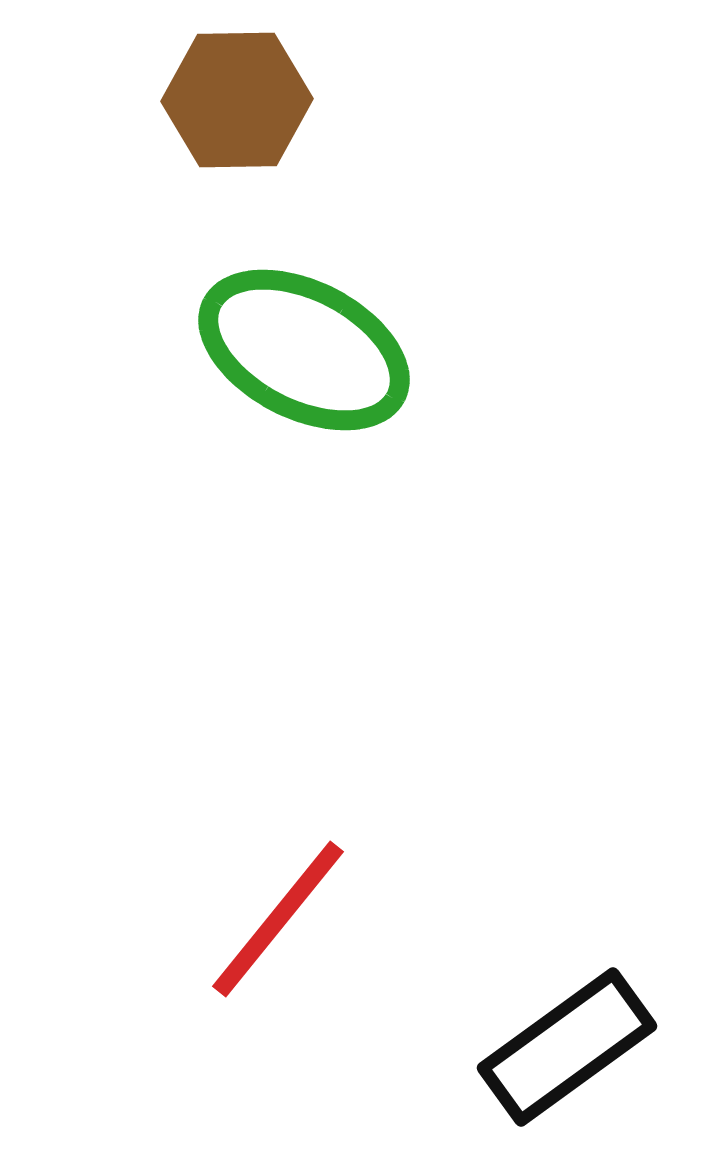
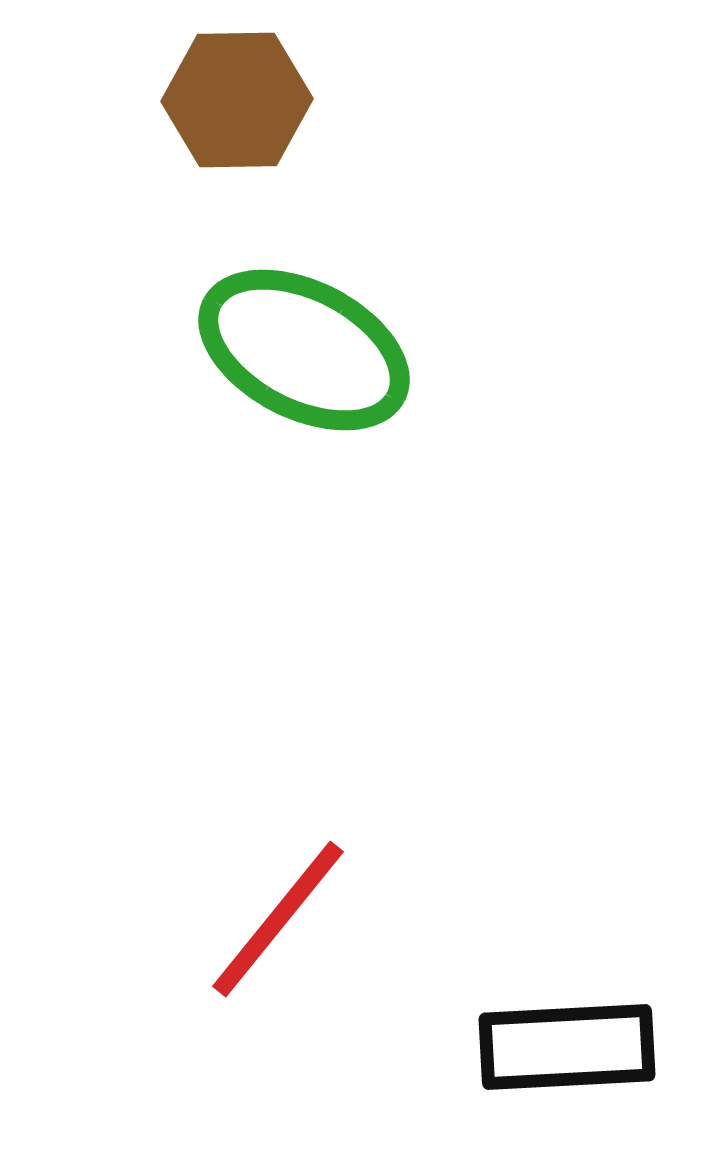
black rectangle: rotated 33 degrees clockwise
